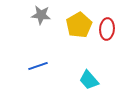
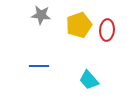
yellow pentagon: rotated 10 degrees clockwise
red ellipse: moved 1 px down
blue line: moved 1 px right; rotated 18 degrees clockwise
